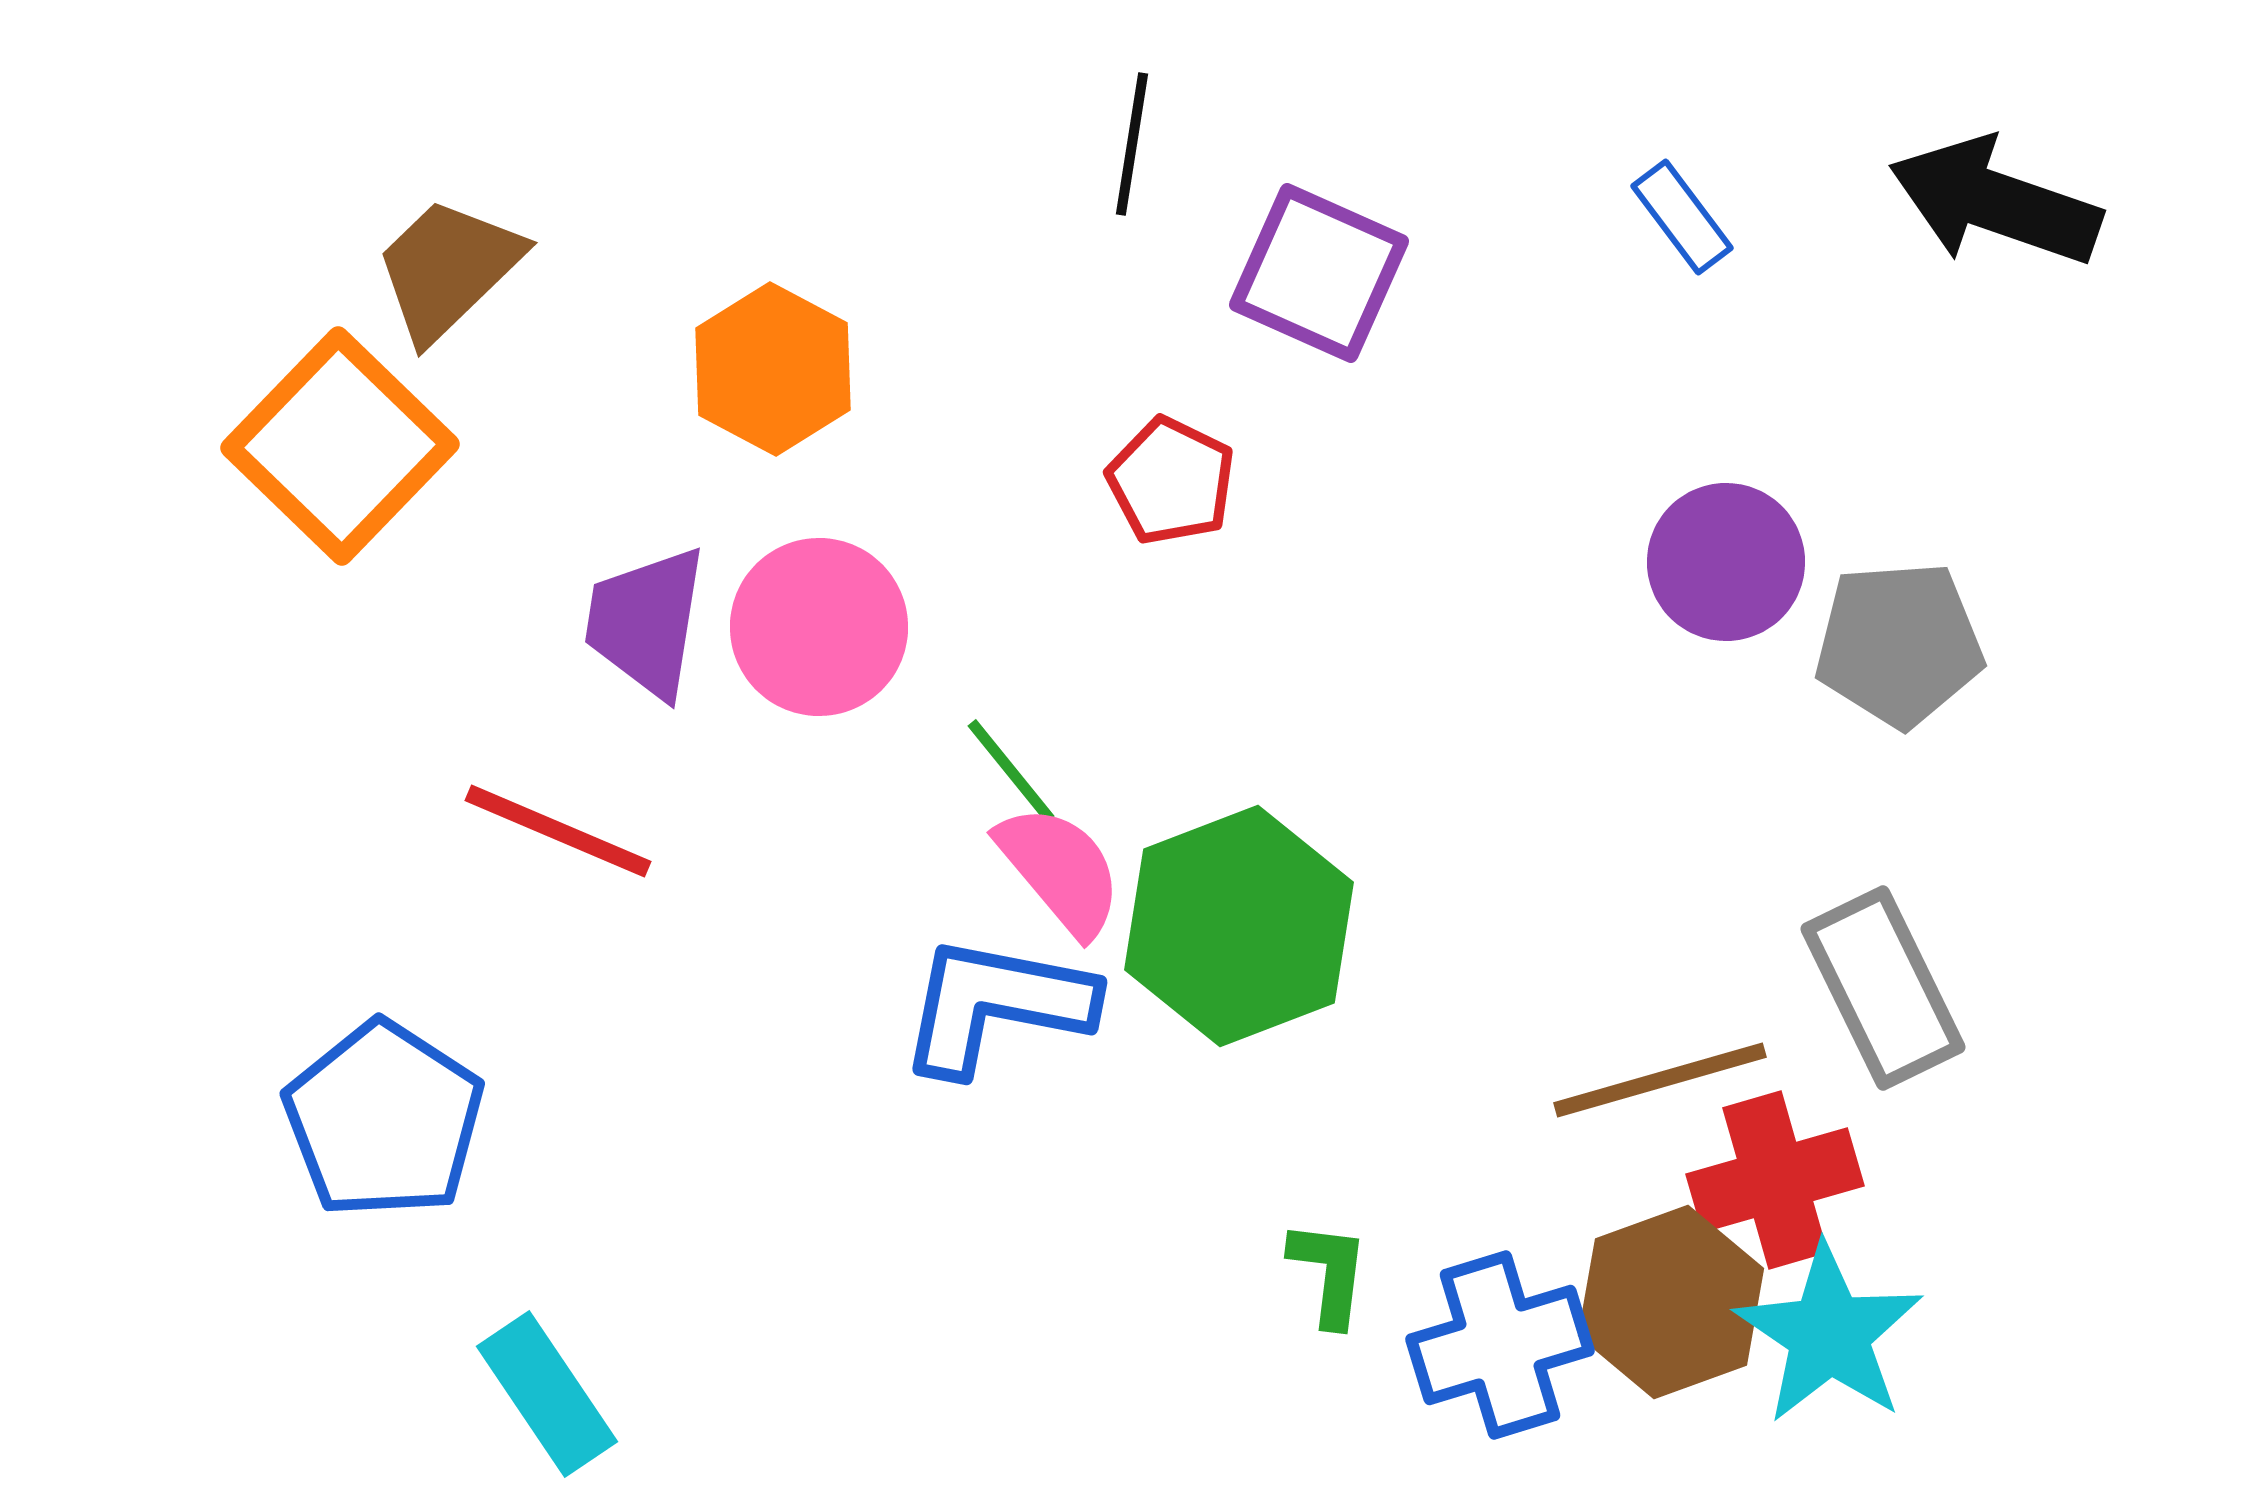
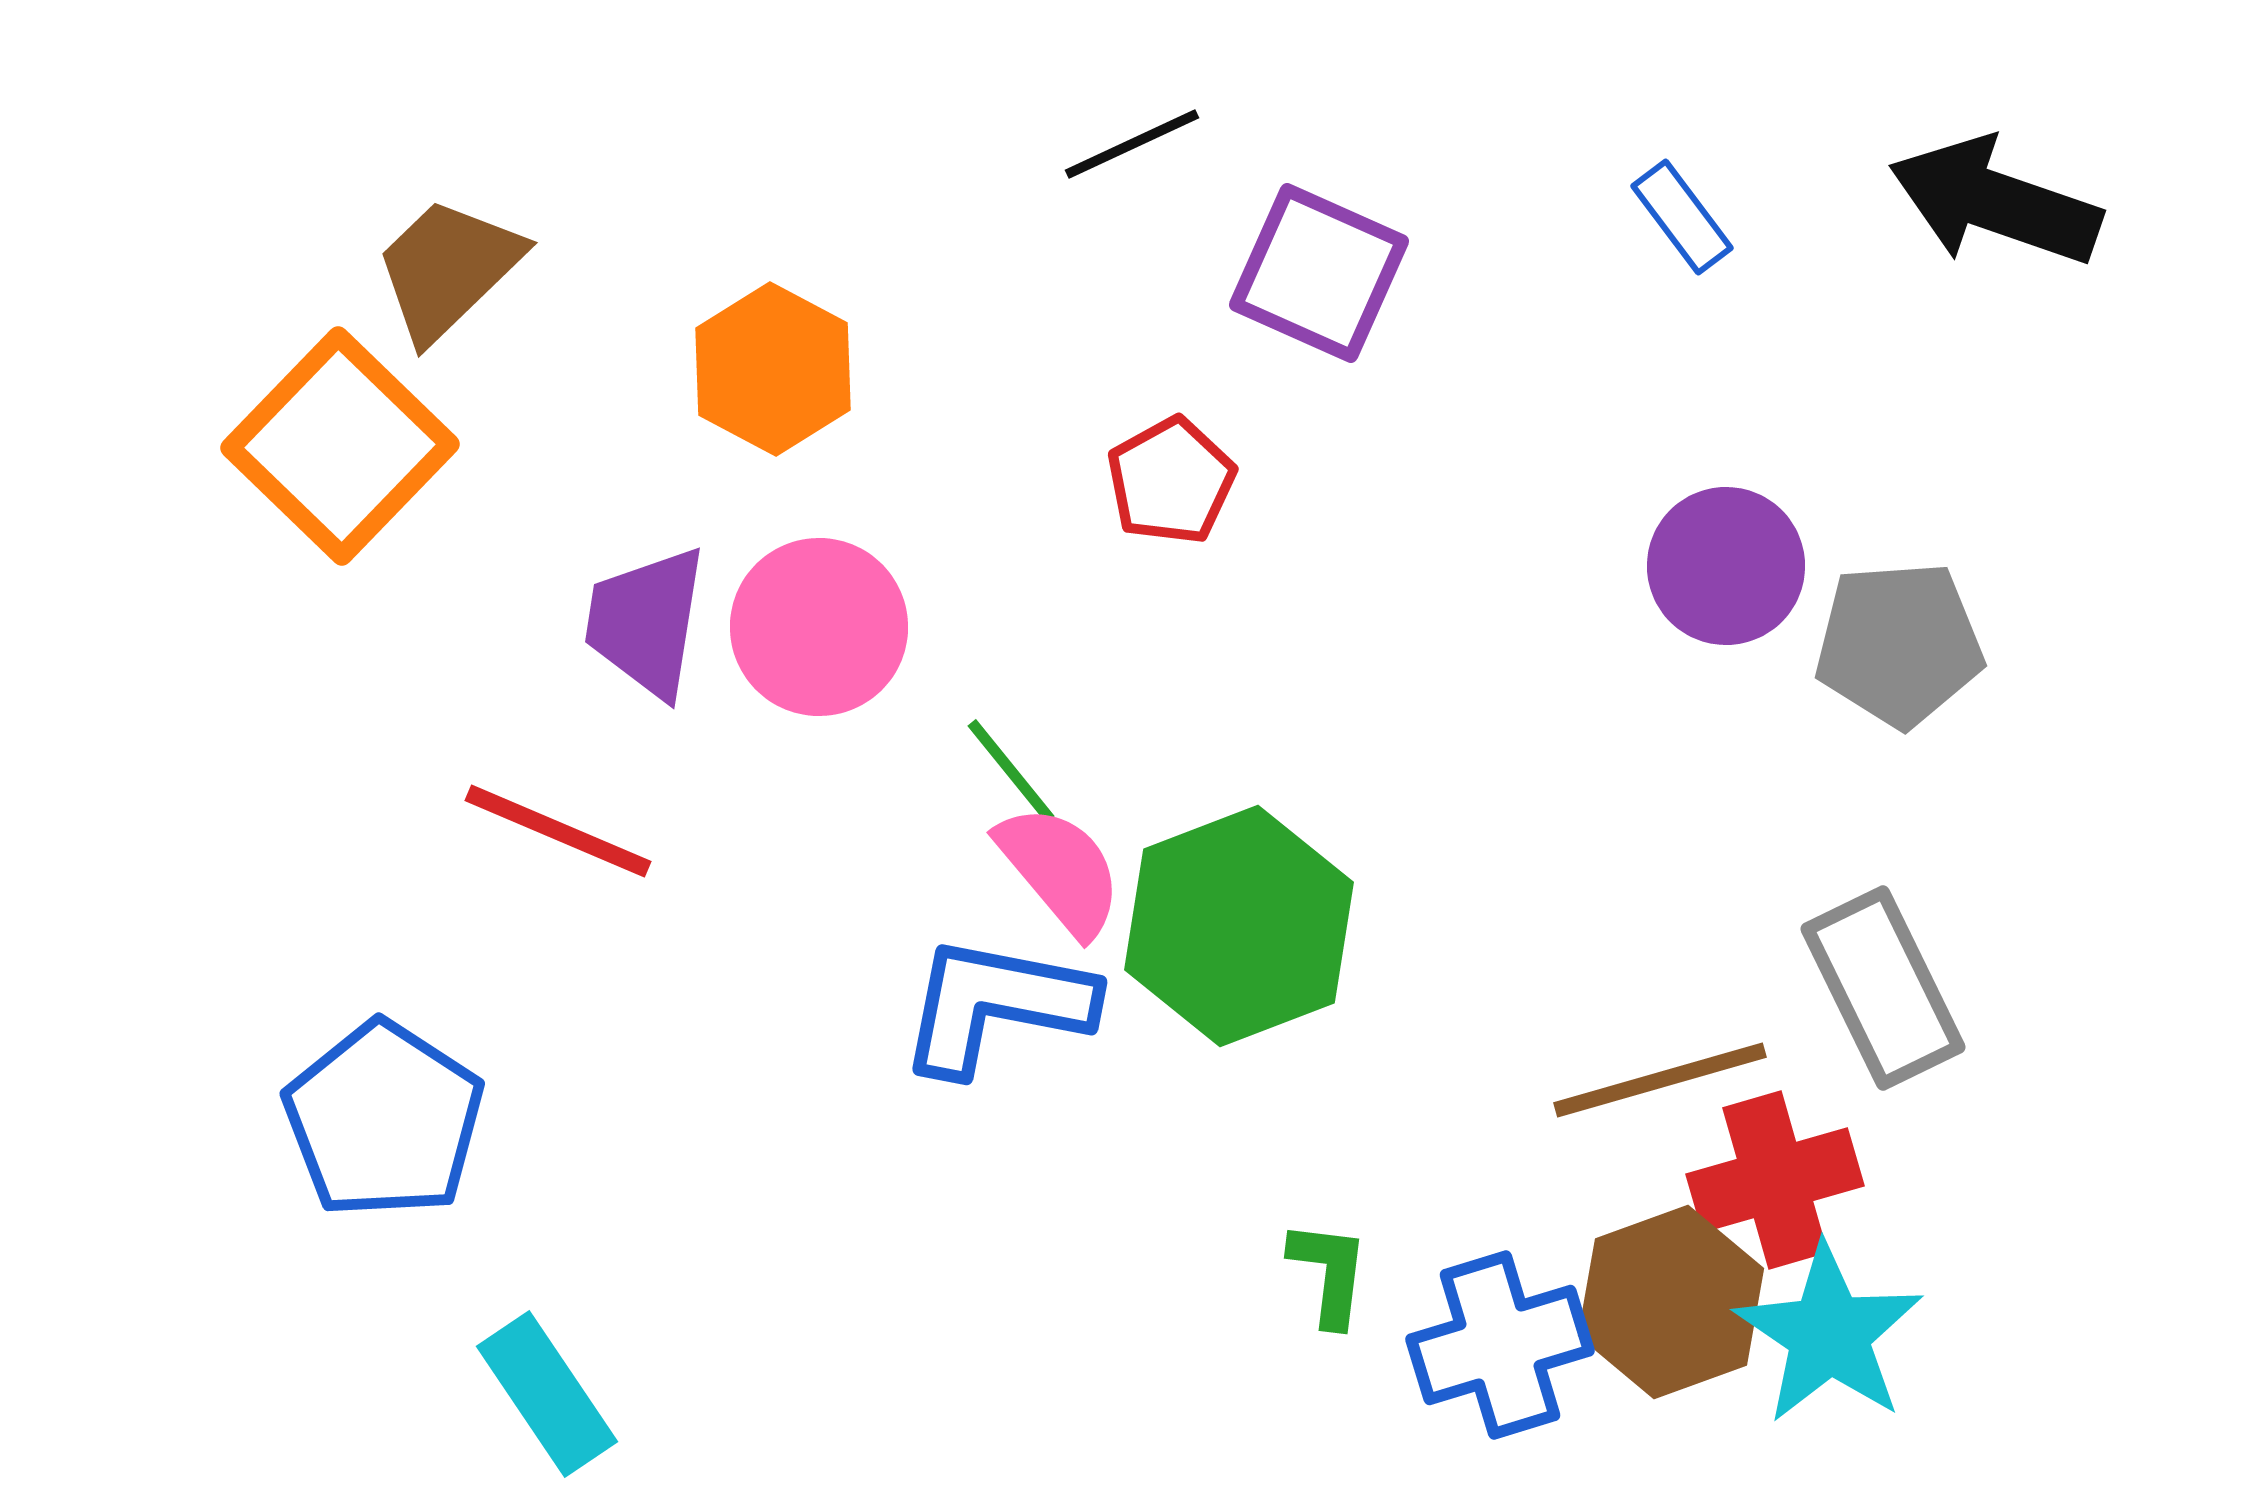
black line: rotated 56 degrees clockwise
red pentagon: rotated 17 degrees clockwise
purple circle: moved 4 px down
